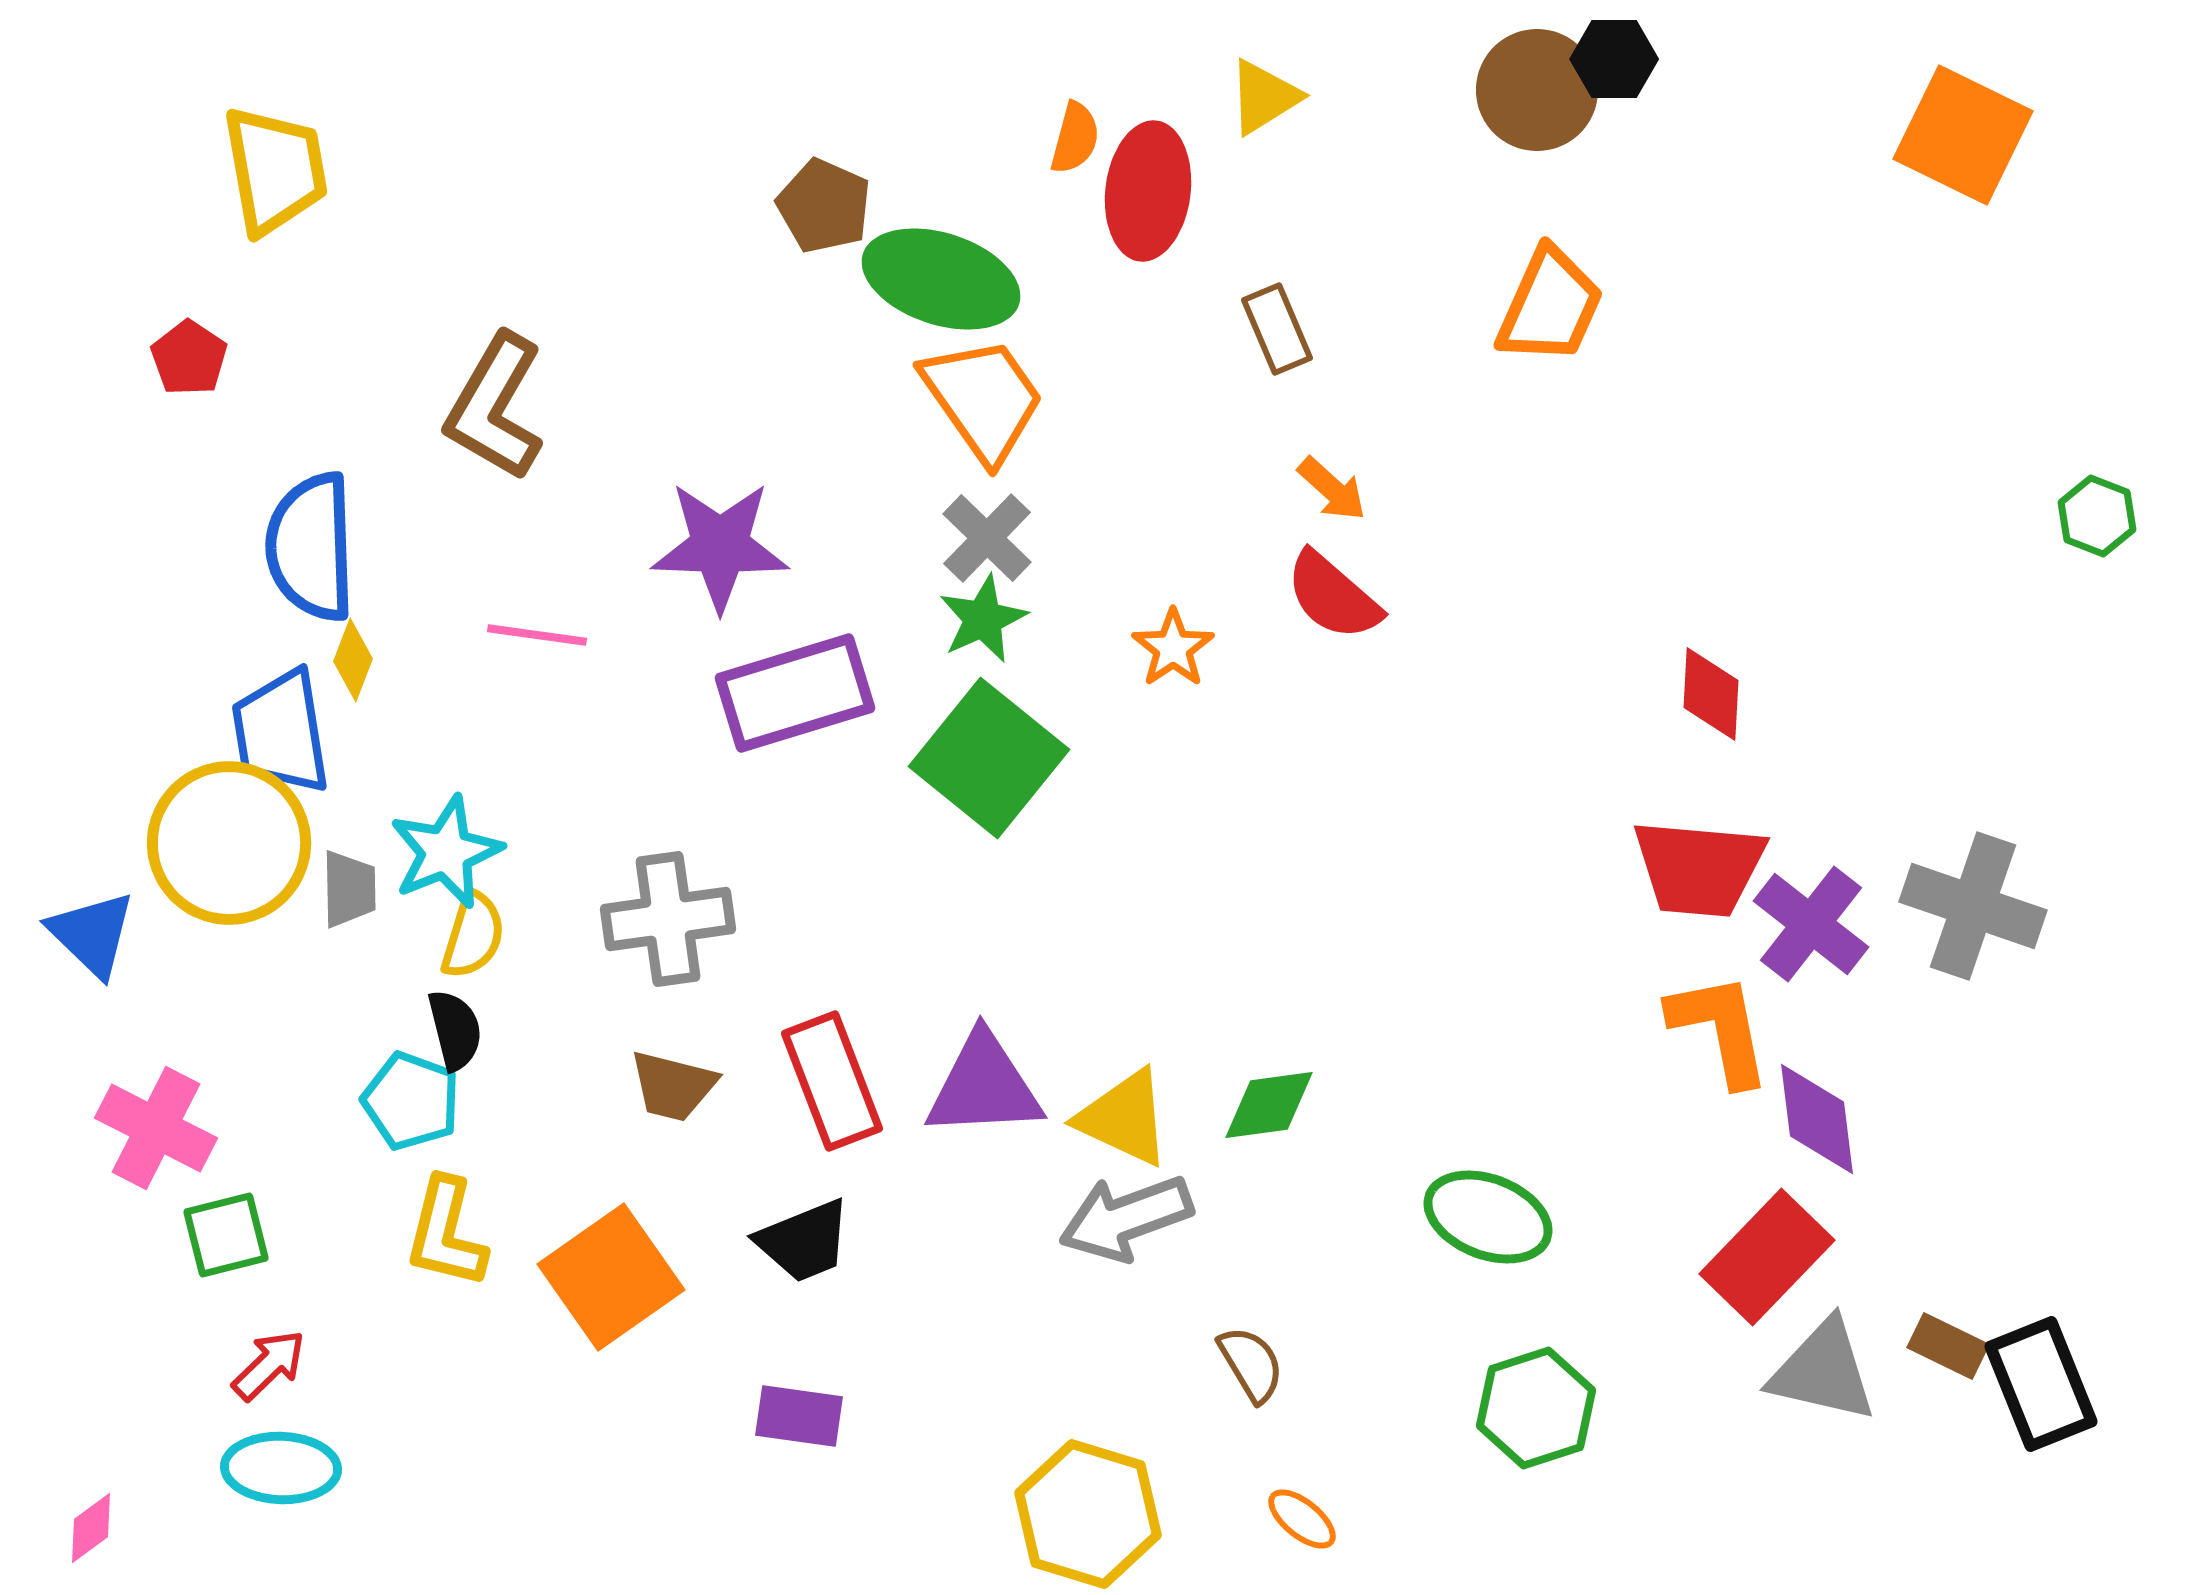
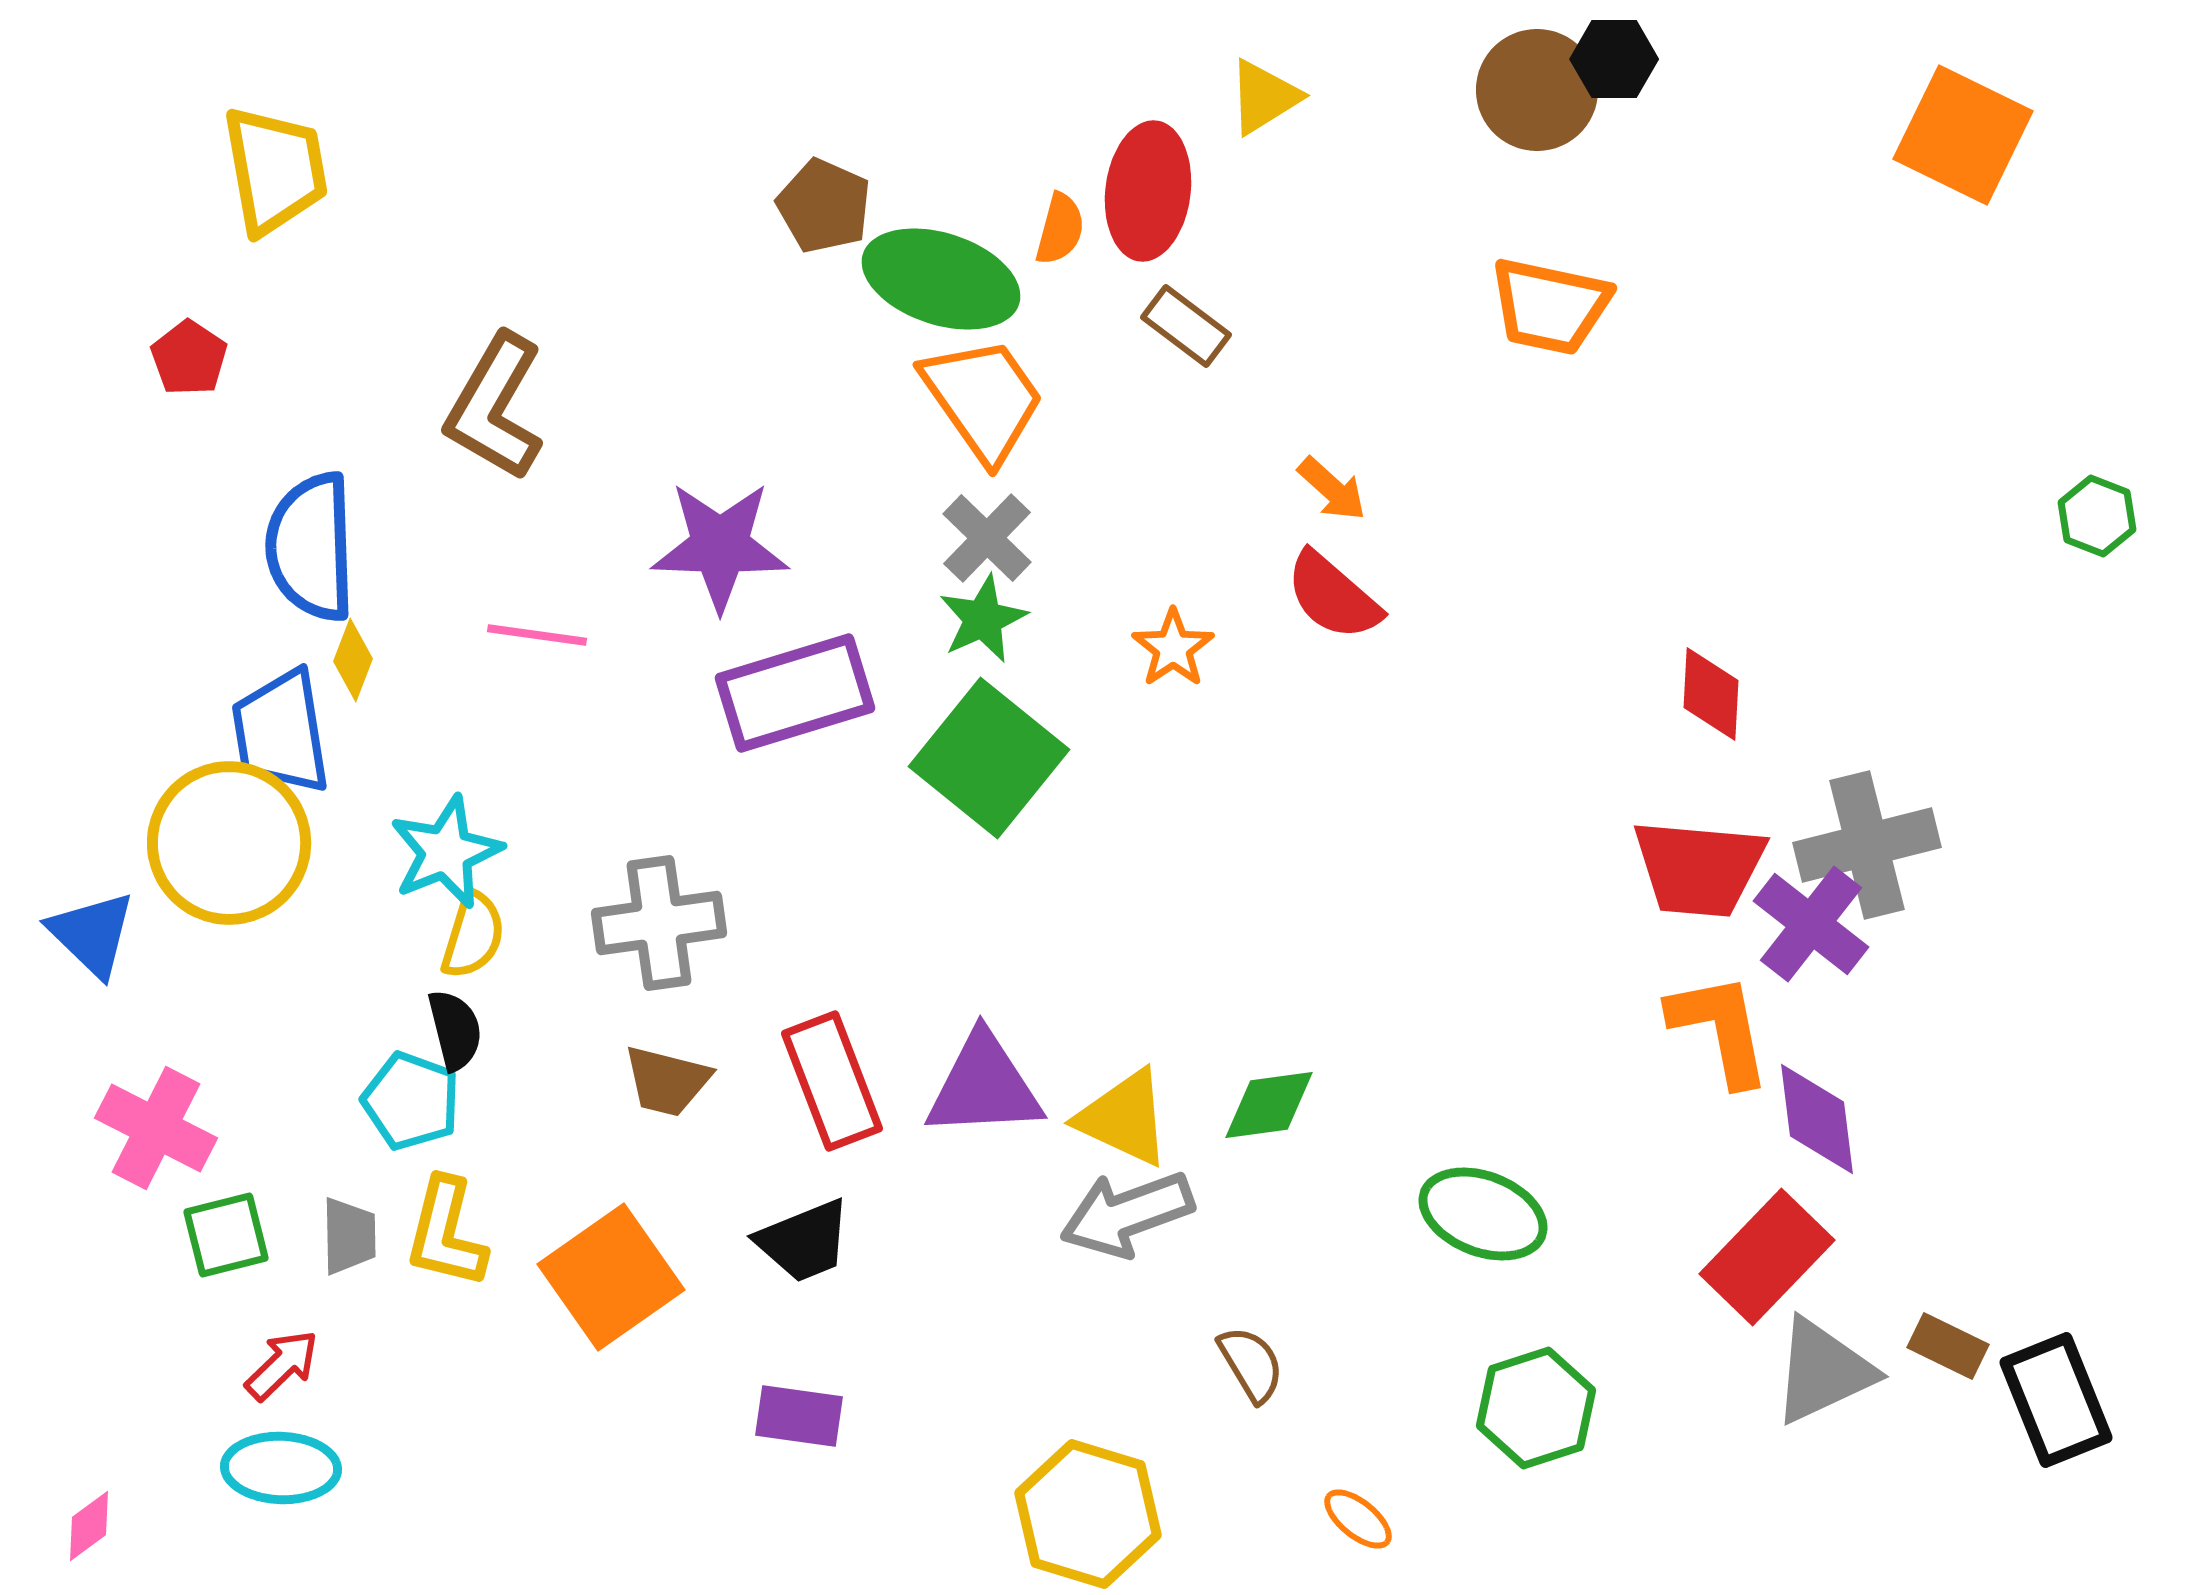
orange semicircle at (1075, 138): moved 15 px left, 91 px down
orange trapezoid at (1550, 306): rotated 78 degrees clockwise
brown rectangle at (1277, 329): moved 91 px left, 3 px up; rotated 30 degrees counterclockwise
gray trapezoid at (349, 889): moved 347 px down
gray cross at (1973, 906): moved 106 px left, 61 px up; rotated 33 degrees counterclockwise
gray cross at (668, 919): moved 9 px left, 4 px down
brown trapezoid at (673, 1086): moved 6 px left, 5 px up
green ellipse at (1488, 1217): moved 5 px left, 3 px up
gray arrow at (1126, 1218): moved 1 px right, 4 px up
red arrow at (269, 1365): moved 13 px right
gray triangle at (1823, 1371): rotated 38 degrees counterclockwise
black rectangle at (2041, 1384): moved 15 px right, 16 px down
orange ellipse at (1302, 1519): moved 56 px right
pink diamond at (91, 1528): moved 2 px left, 2 px up
